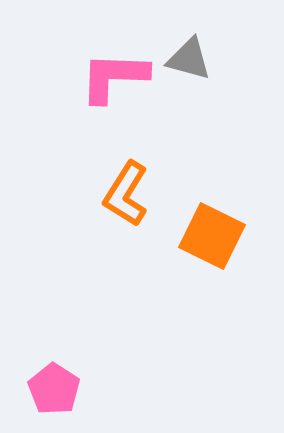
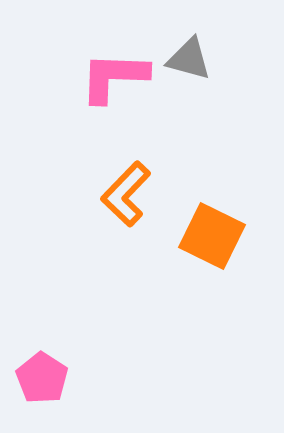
orange L-shape: rotated 12 degrees clockwise
pink pentagon: moved 12 px left, 11 px up
